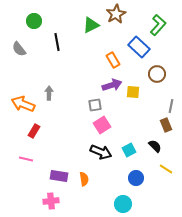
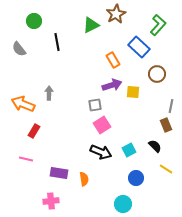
purple rectangle: moved 3 px up
